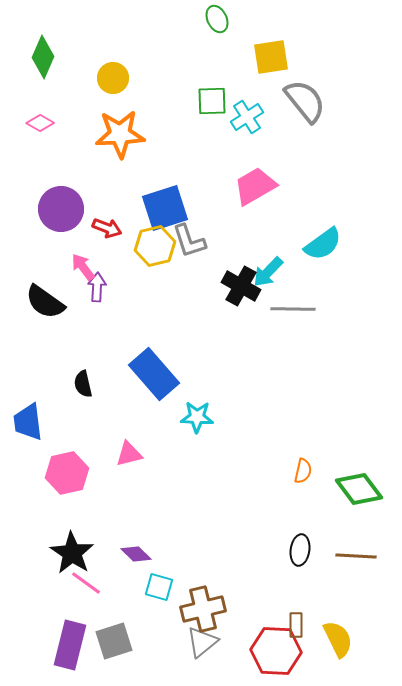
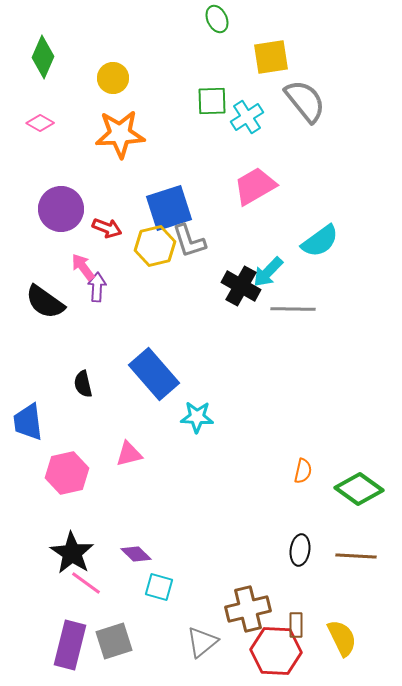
blue square at (165, 208): moved 4 px right
cyan semicircle at (323, 244): moved 3 px left, 3 px up
green diamond at (359, 489): rotated 18 degrees counterclockwise
brown cross at (203, 609): moved 45 px right
yellow semicircle at (338, 639): moved 4 px right, 1 px up
